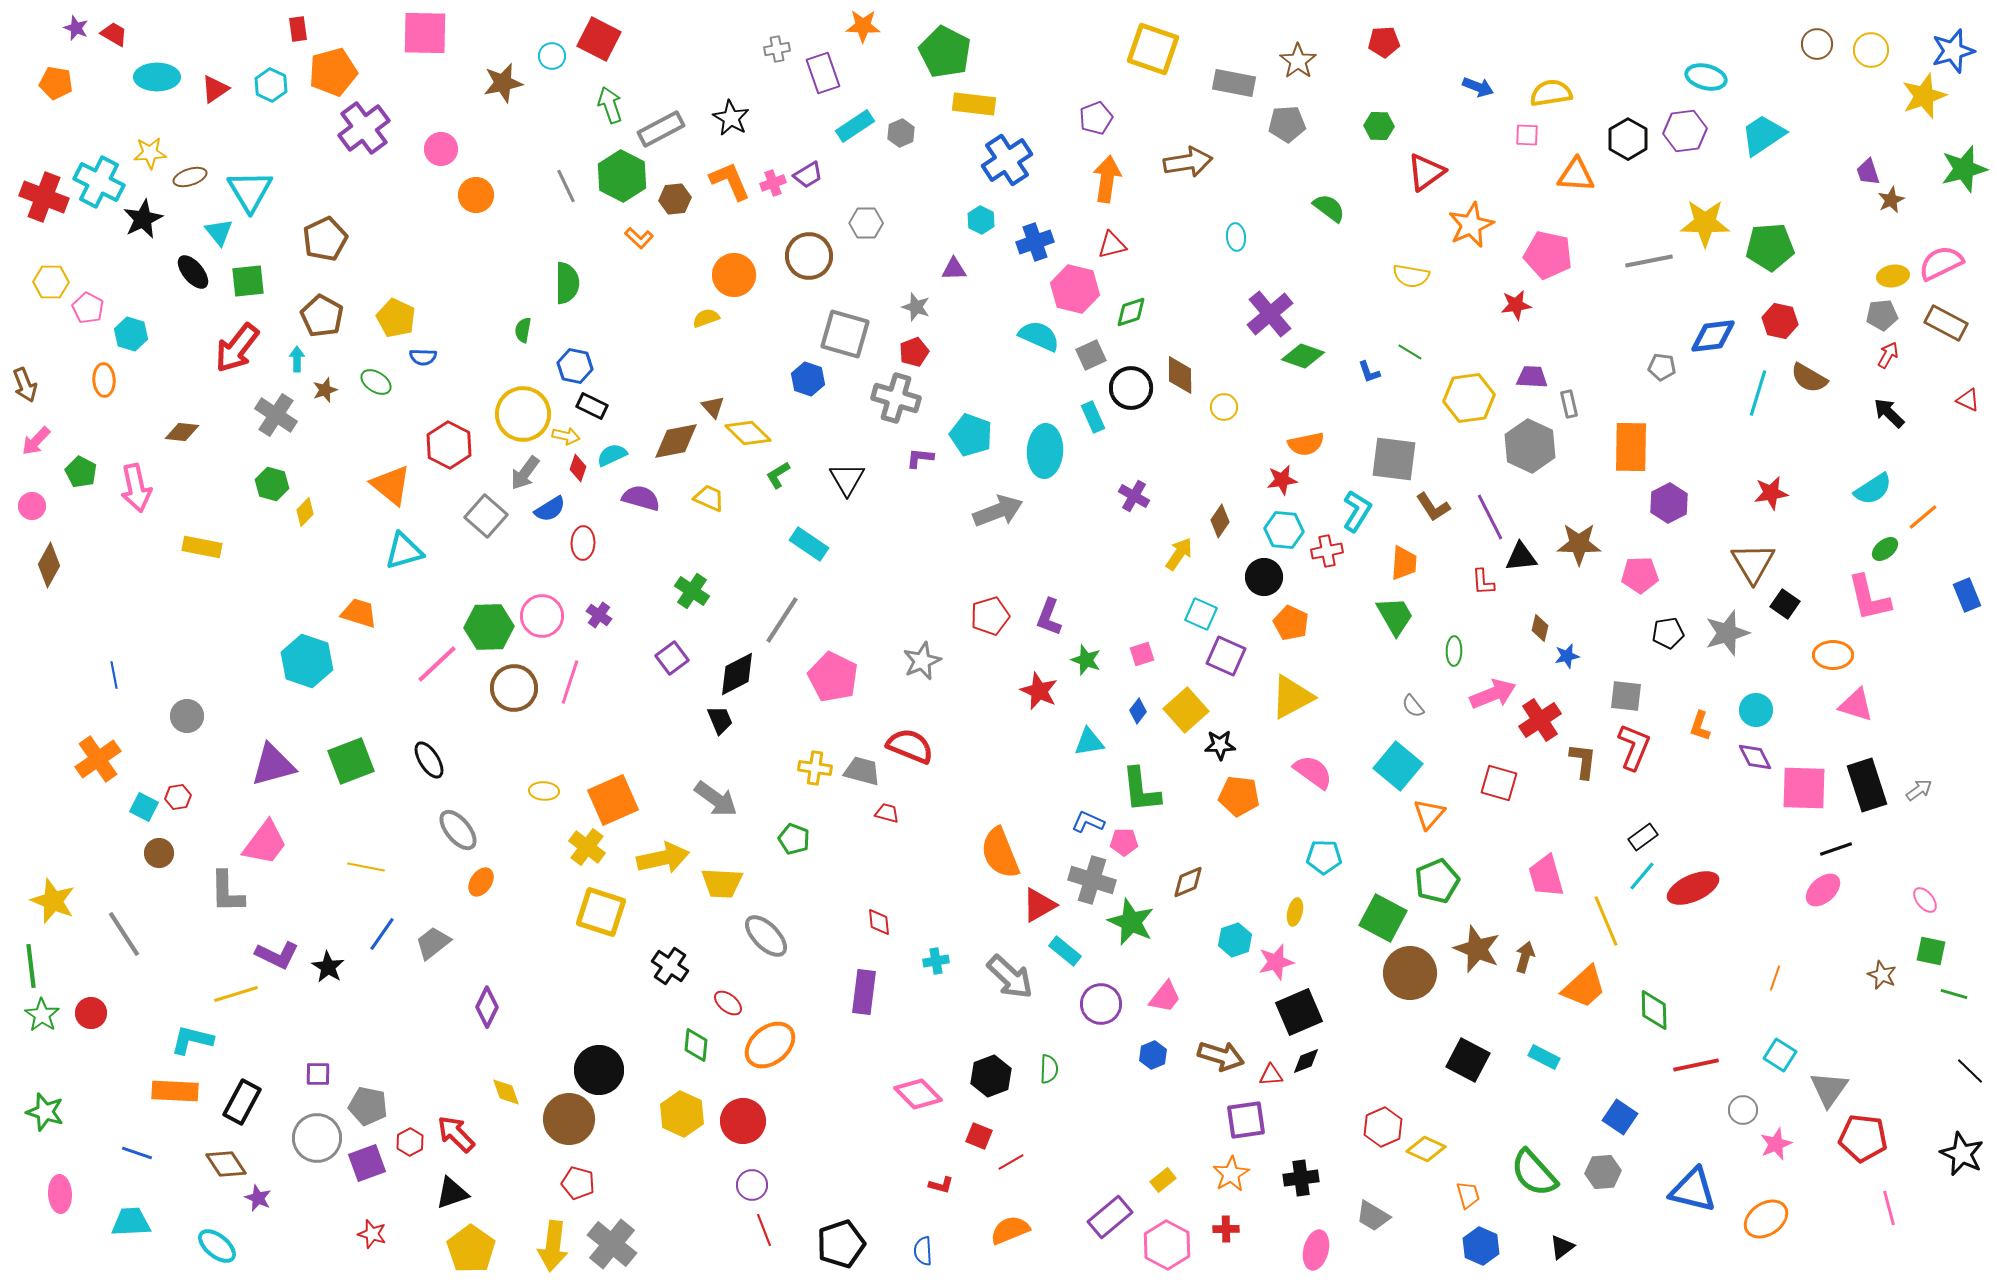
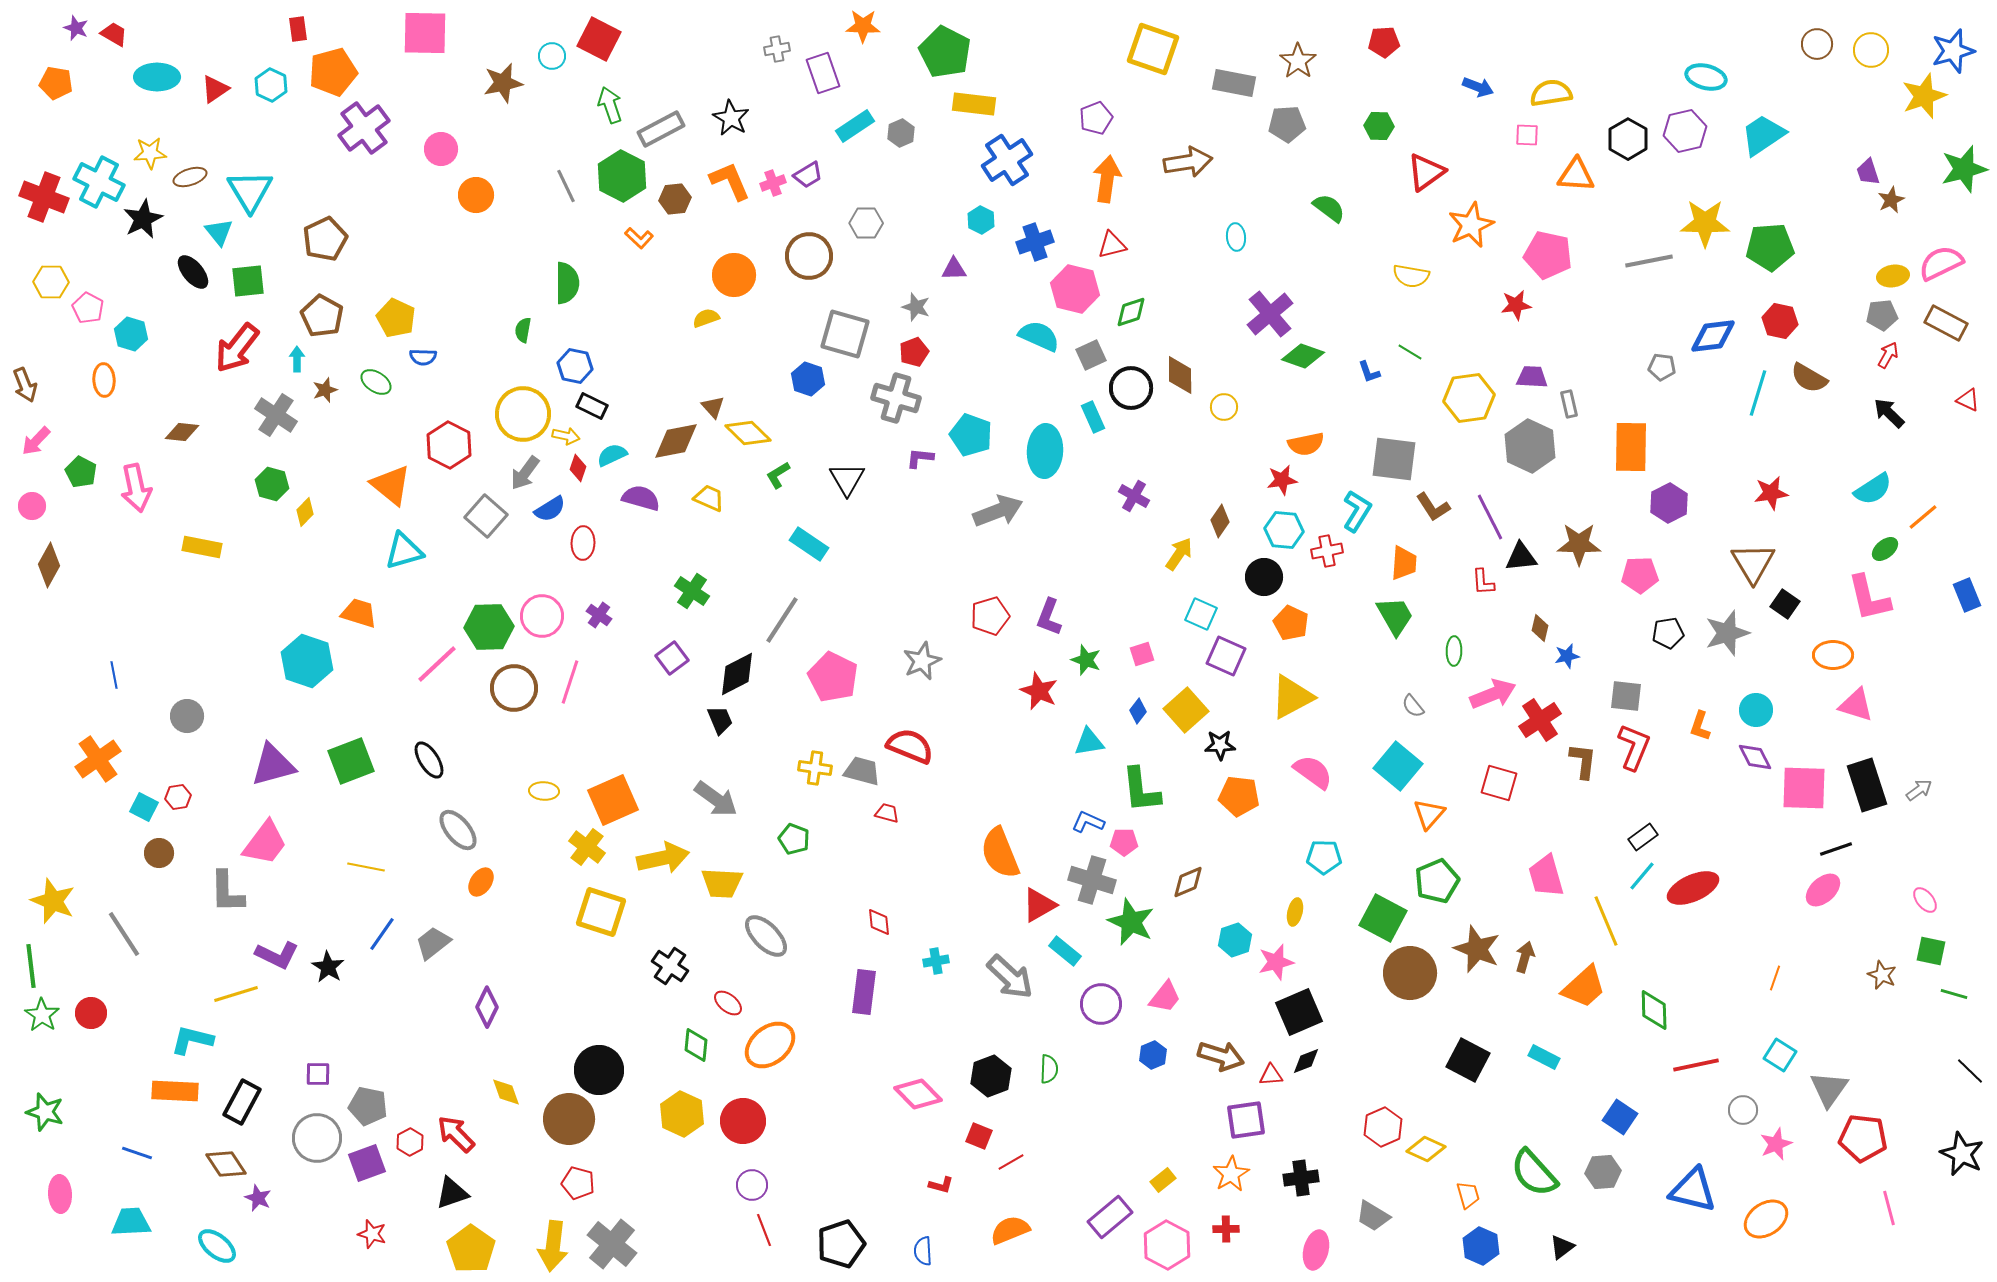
purple hexagon at (1685, 131): rotated 6 degrees counterclockwise
